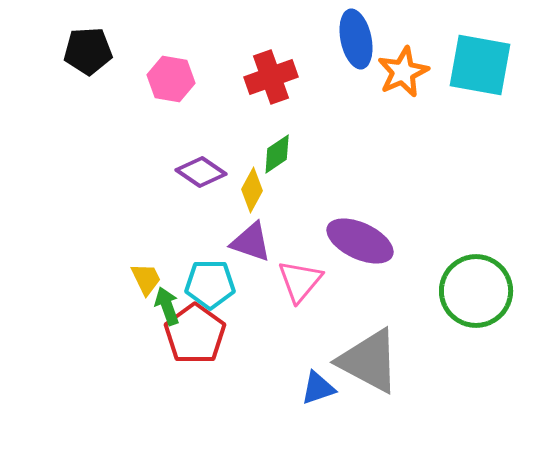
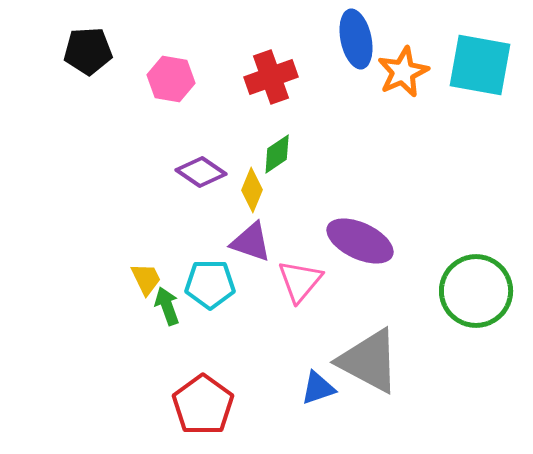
yellow diamond: rotated 6 degrees counterclockwise
red pentagon: moved 8 px right, 71 px down
